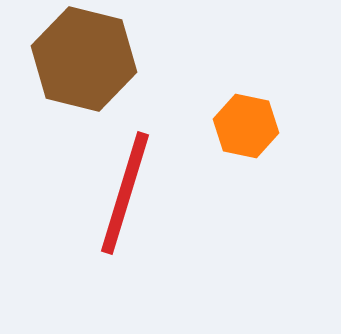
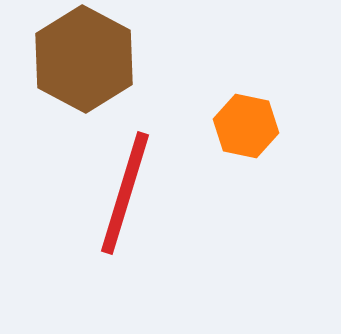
brown hexagon: rotated 14 degrees clockwise
